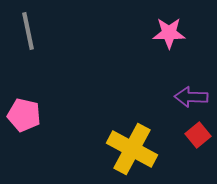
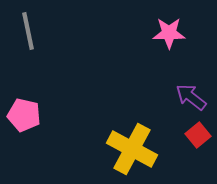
purple arrow: rotated 36 degrees clockwise
